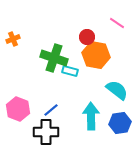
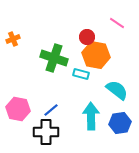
cyan rectangle: moved 11 px right, 3 px down
pink hexagon: rotated 10 degrees counterclockwise
